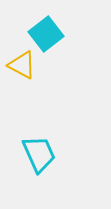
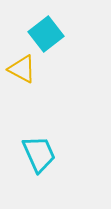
yellow triangle: moved 4 px down
